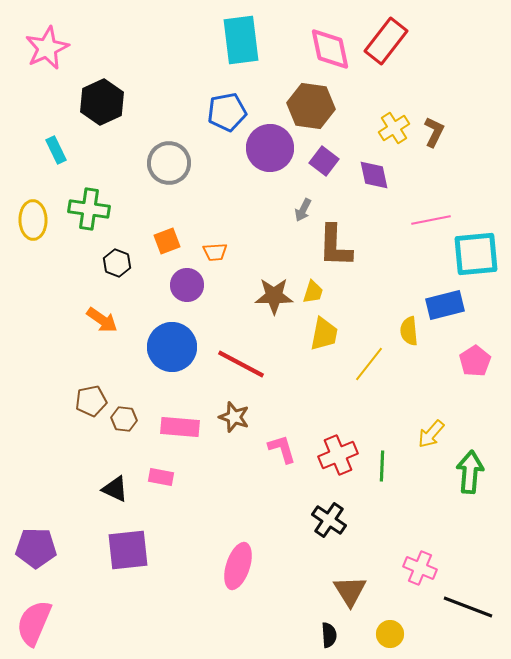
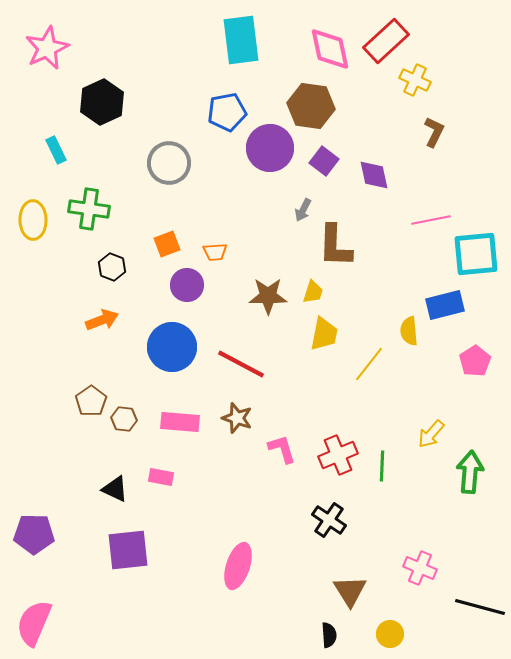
red rectangle at (386, 41): rotated 9 degrees clockwise
yellow cross at (394, 128): moved 21 px right, 48 px up; rotated 32 degrees counterclockwise
orange square at (167, 241): moved 3 px down
black hexagon at (117, 263): moved 5 px left, 4 px down
brown star at (274, 296): moved 6 px left
orange arrow at (102, 320): rotated 56 degrees counterclockwise
brown pentagon at (91, 401): rotated 24 degrees counterclockwise
brown star at (234, 417): moved 3 px right, 1 px down
pink rectangle at (180, 427): moved 5 px up
purple pentagon at (36, 548): moved 2 px left, 14 px up
black line at (468, 607): moved 12 px right; rotated 6 degrees counterclockwise
